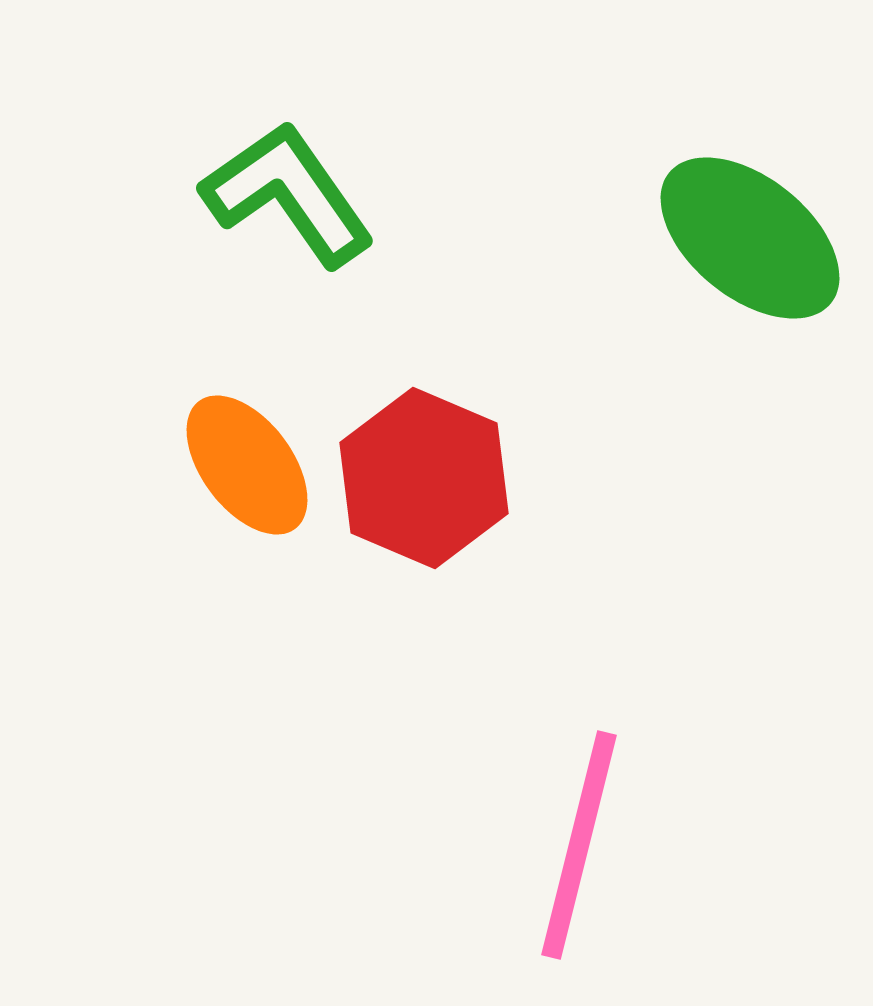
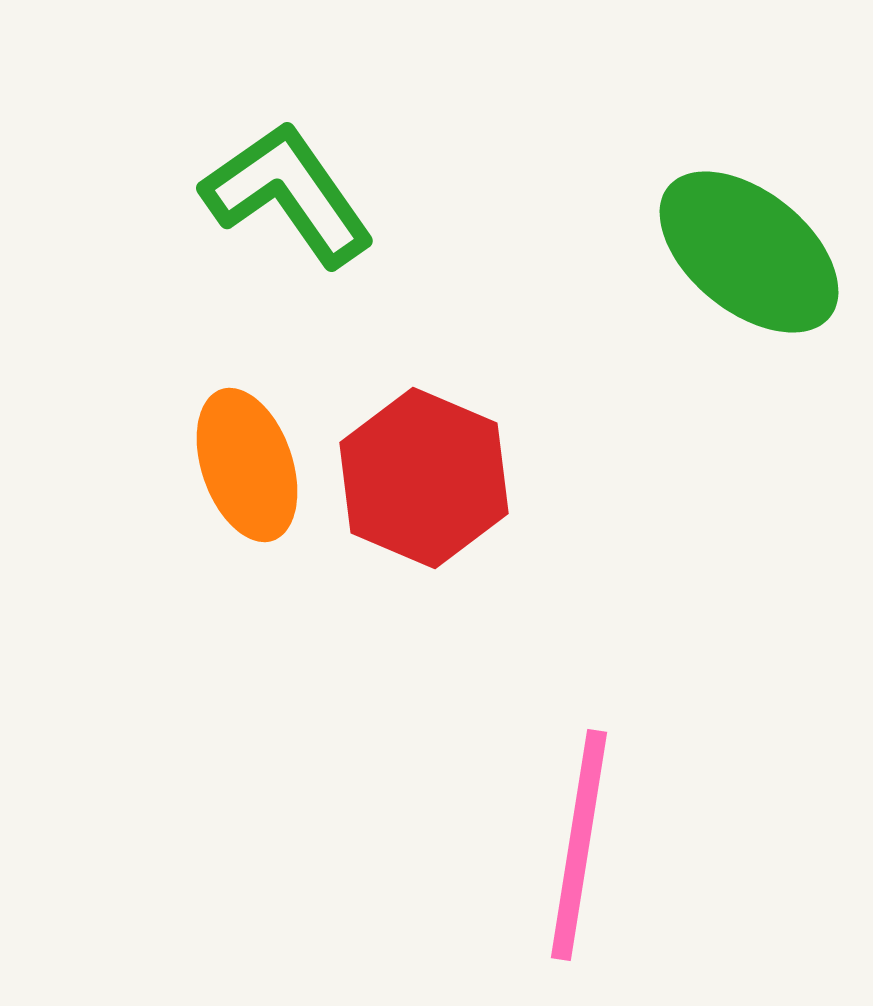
green ellipse: moved 1 px left, 14 px down
orange ellipse: rotated 18 degrees clockwise
pink line: rotated 5 degrees counterclockwise
